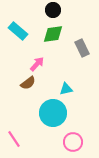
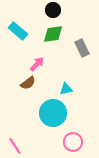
pink line: moved 1 px right, 7 px down
